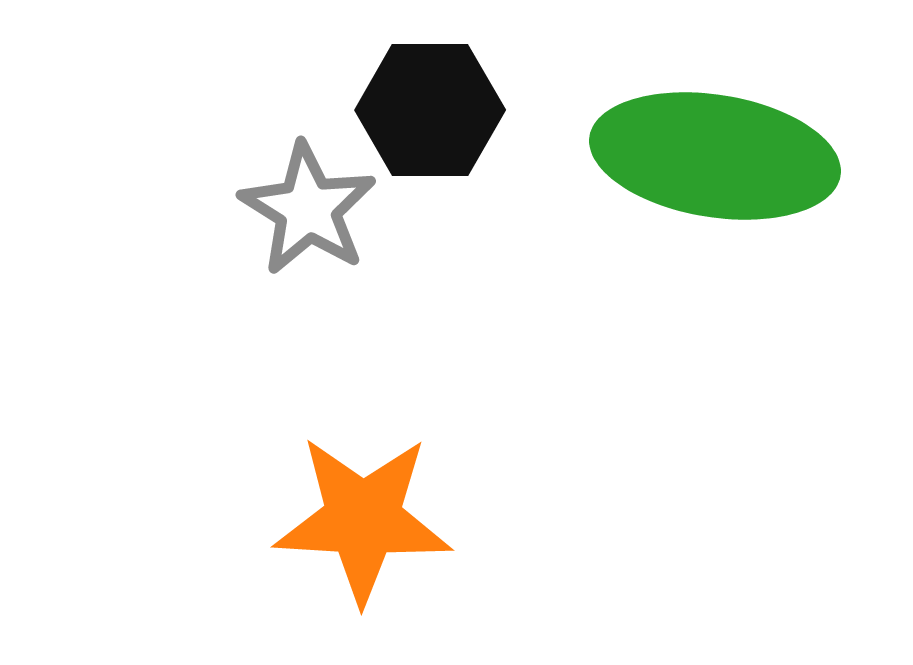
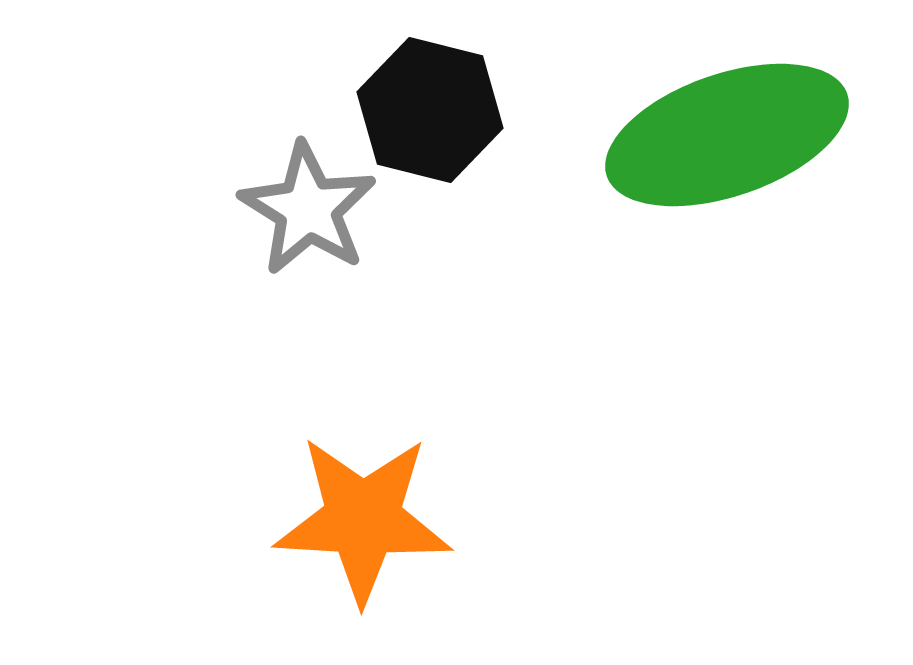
black hexagon: rotated 14 degrees clockwise
green ellipse: moved 12 px right, 21 px up; rotated 28 degrees counterclockwise
